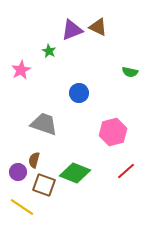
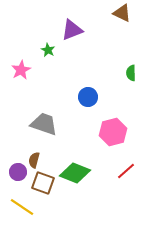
brown triangle: moved 24 px right, 14 px up
green star: moved 1 px left, 1 px up
green semicircle: moved 1 px right, 1 px down; rotated 77 degrees clockwise
blue circle: moved 9 px right, 4 px down
brown square: moved 1 px left, 2 px up
